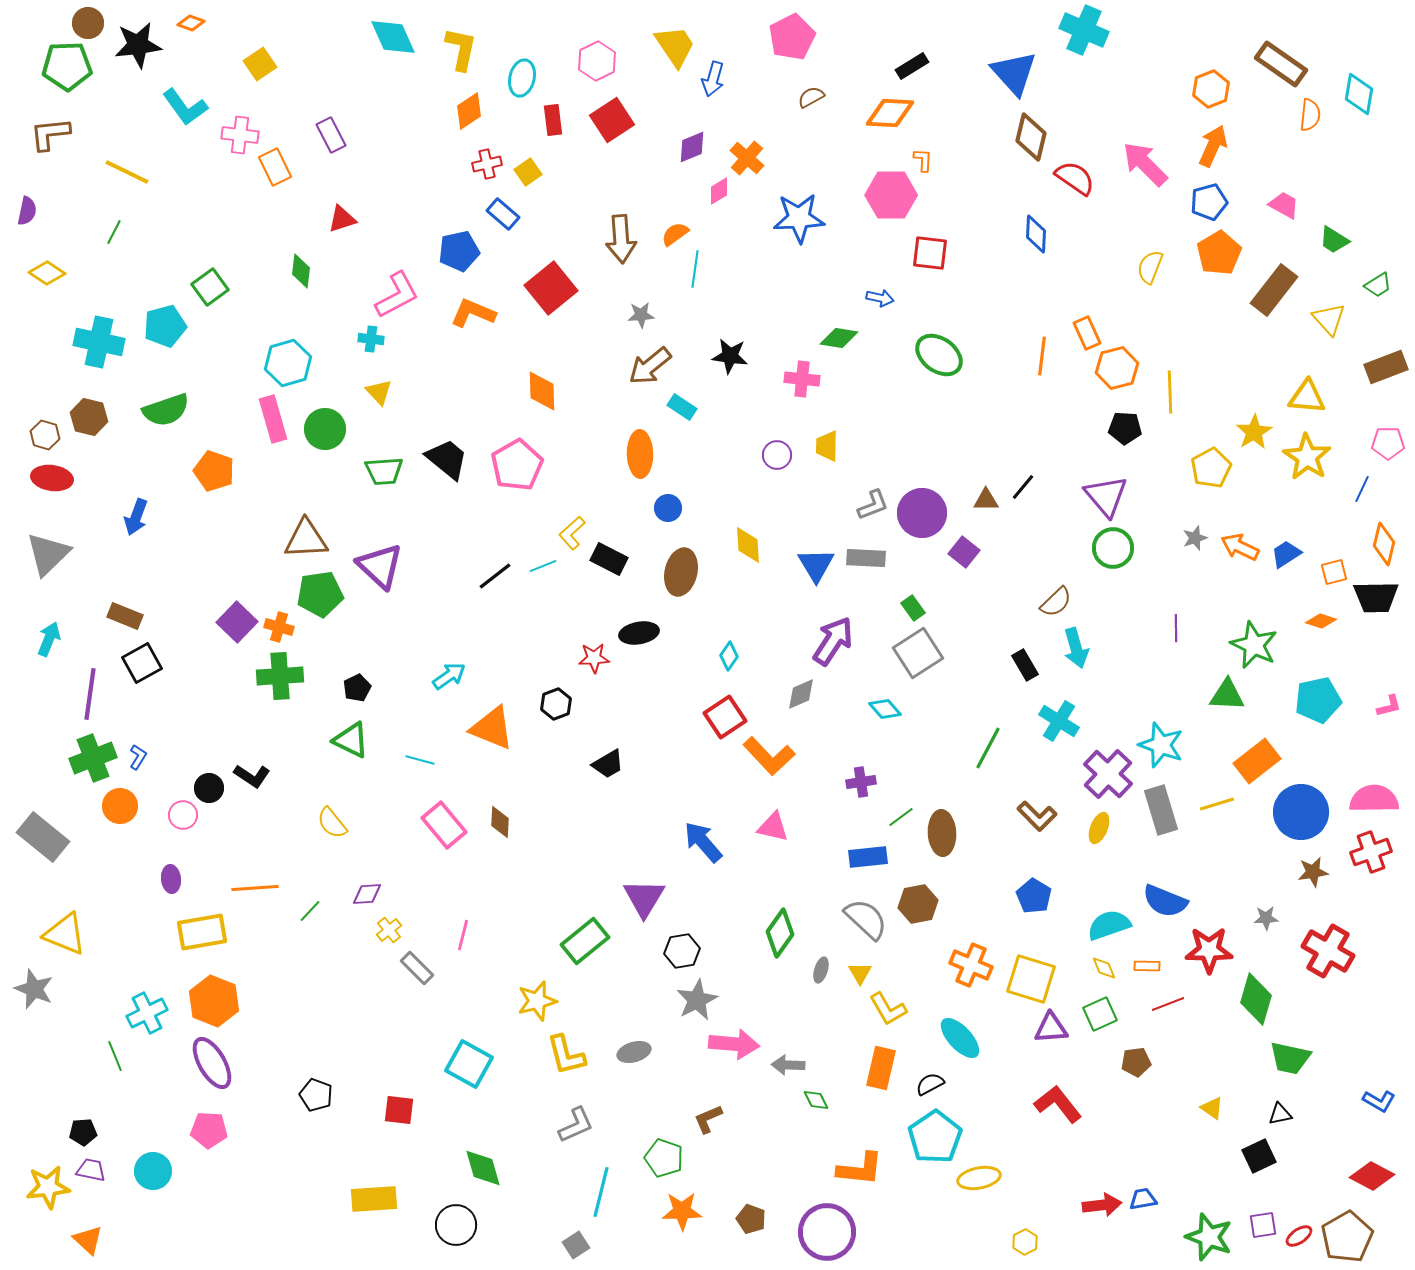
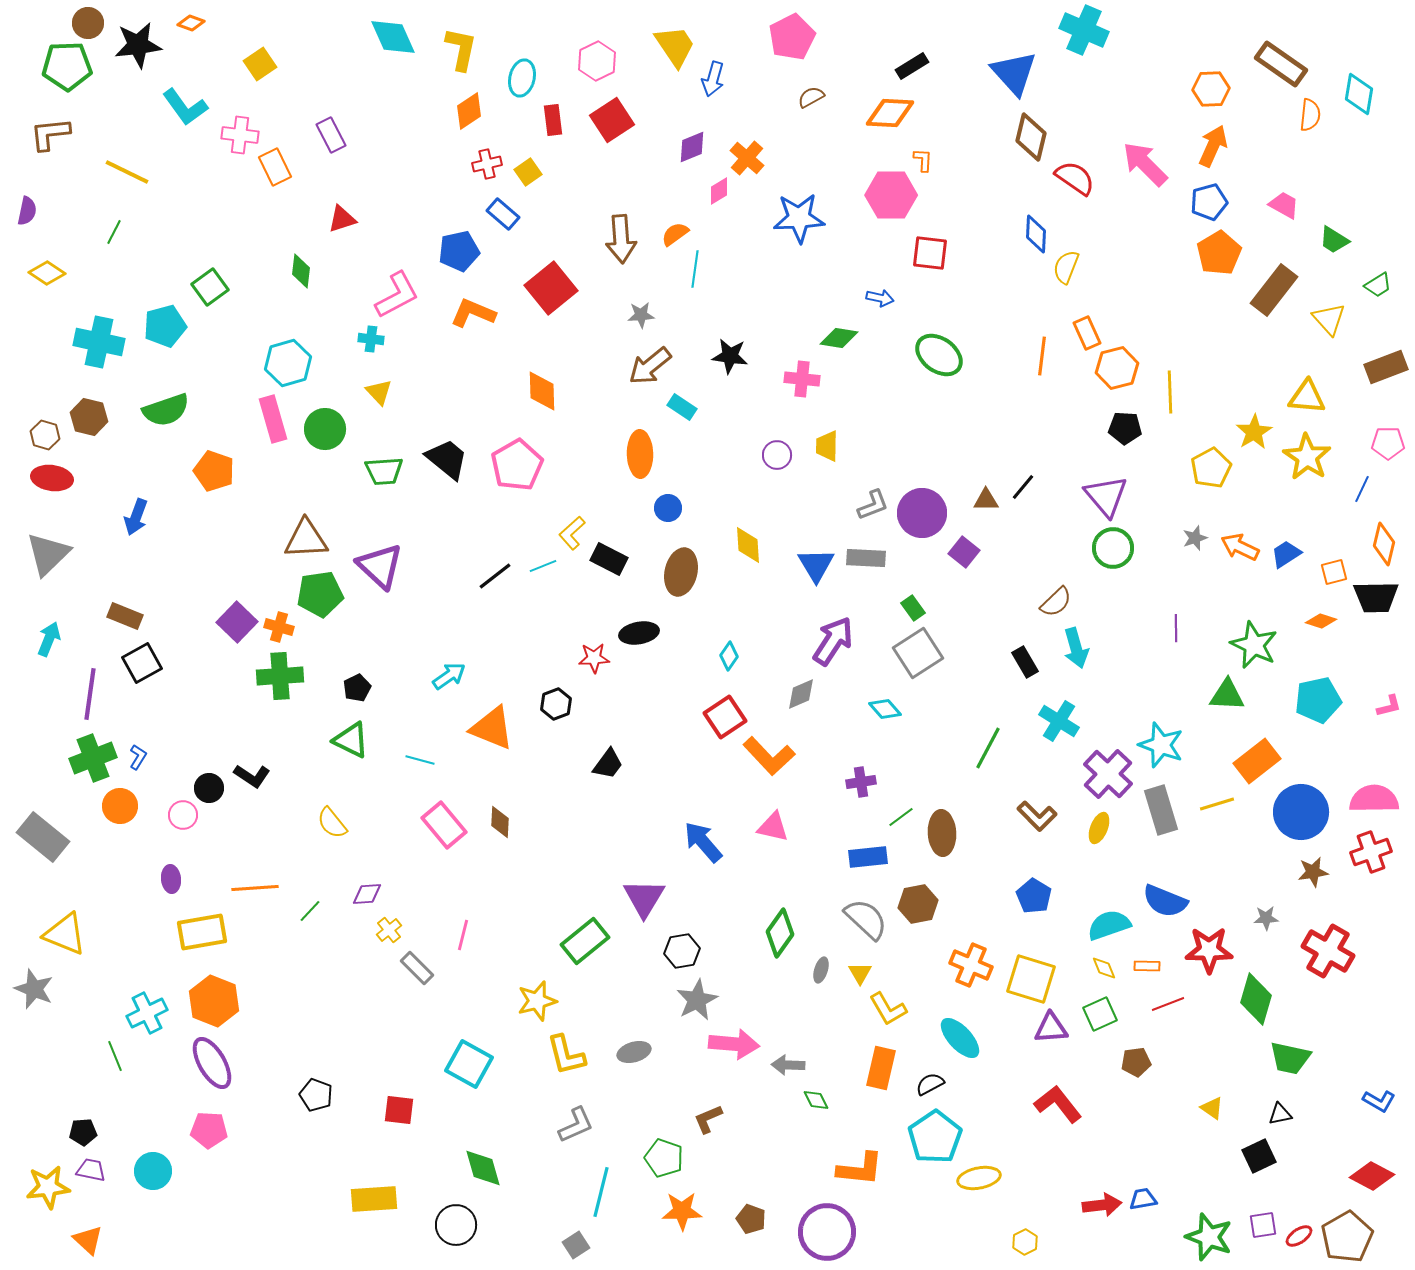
orange hexagon at (1211, 89): rotated 18 degrees clockwise
yellow semicircle at (1150, 267): moved 84 px left
black rectangle at (1025, 665): moved 3 px up
black trapezoid at (608, 764): rotated 24 degrees counterclockwise
